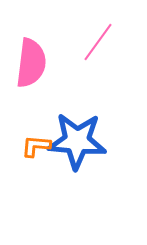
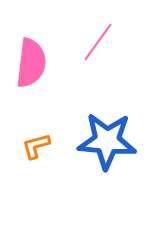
blue star: moved 30 px right
orange L-shape: rotated 20 degrees counterclockwise
